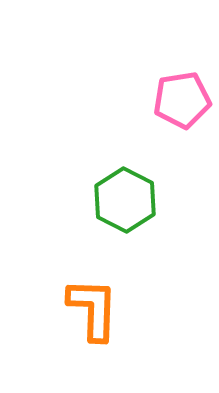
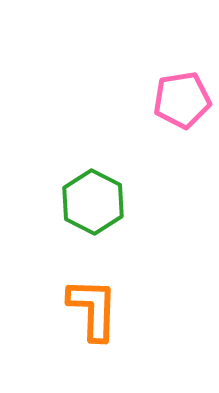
green hexagon: moved 32 px left, 2 px down
